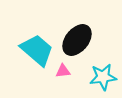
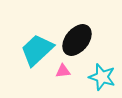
cyan trapezoid: rotated 84 degrees counterclockwise
cyan star: moved 1 px left; rotated 24 degrees clockwise
